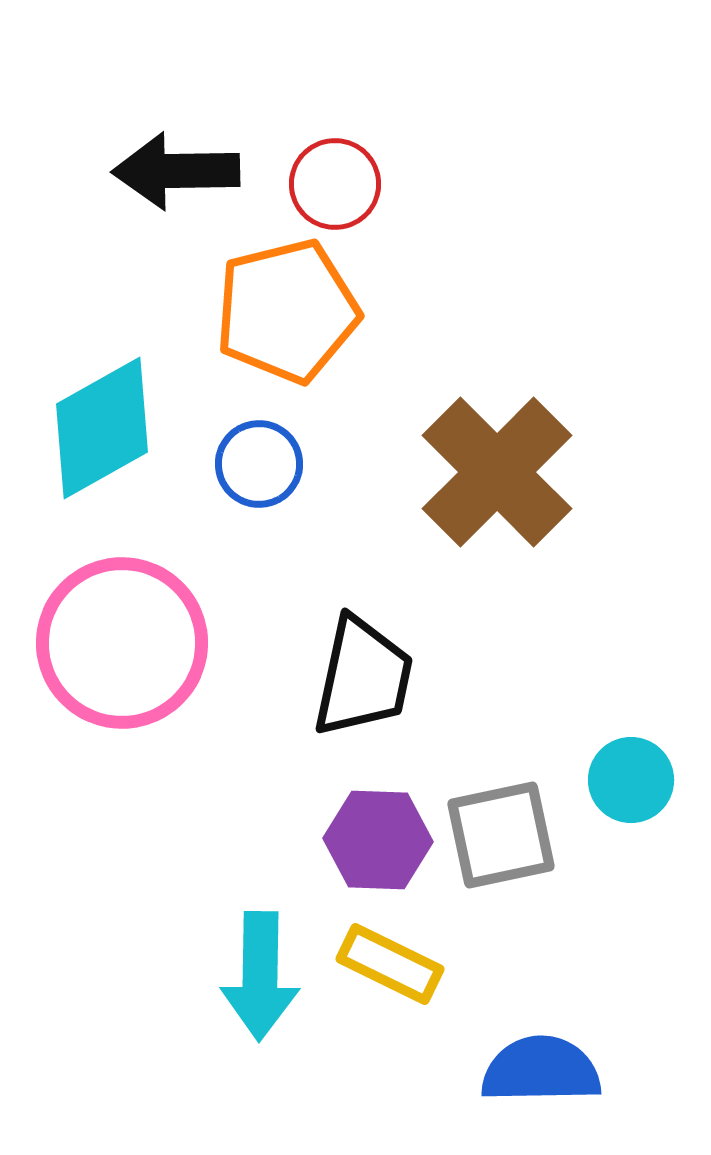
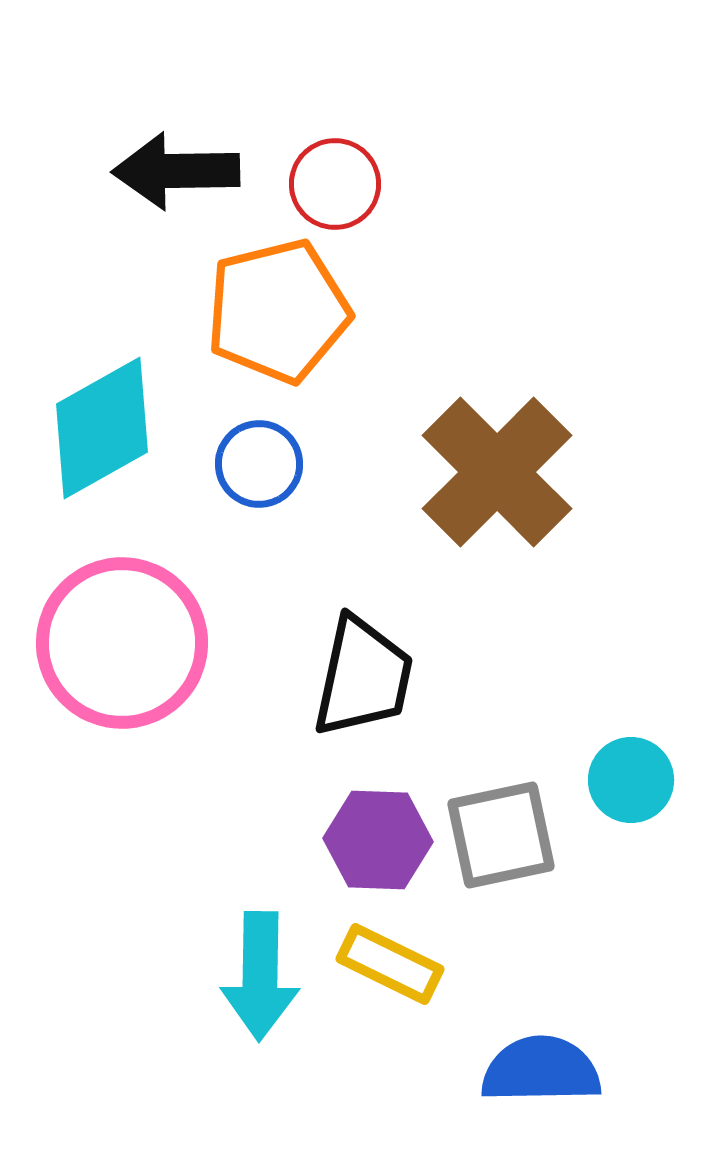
orange pentagon: moved 9 px left
